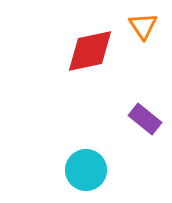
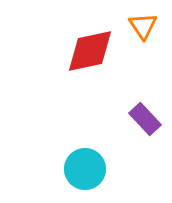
purple rectangle: rotated 8 degrees clockwise
cyan circle: moved 1 px left, 1 px up
